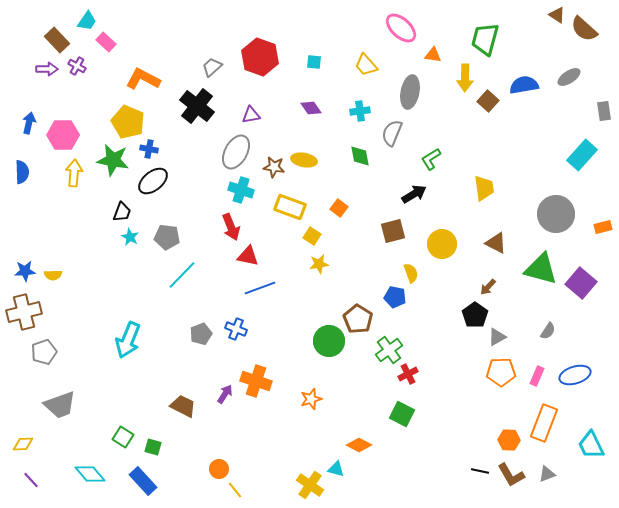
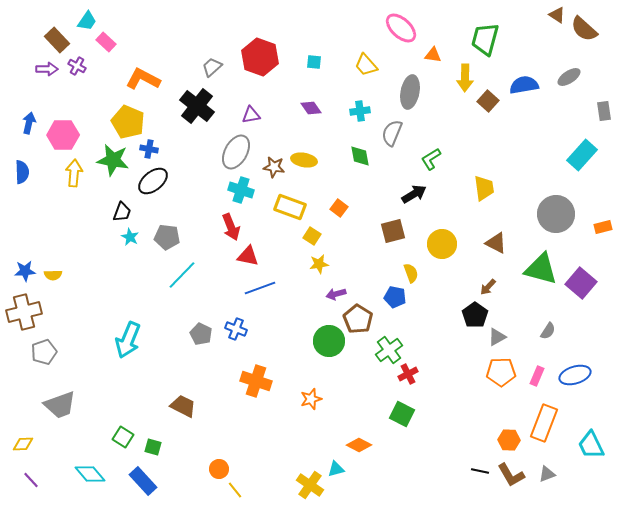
gray pentagon at (201, 334): rotated 25 degrees counterclockwise
purple arrow at (225, 394): moved 111 px right, 100 px up; rotated 138 degrees counterclockwise
cyan triangle at (336, 469): rotated 30 degrees counterclockwise
